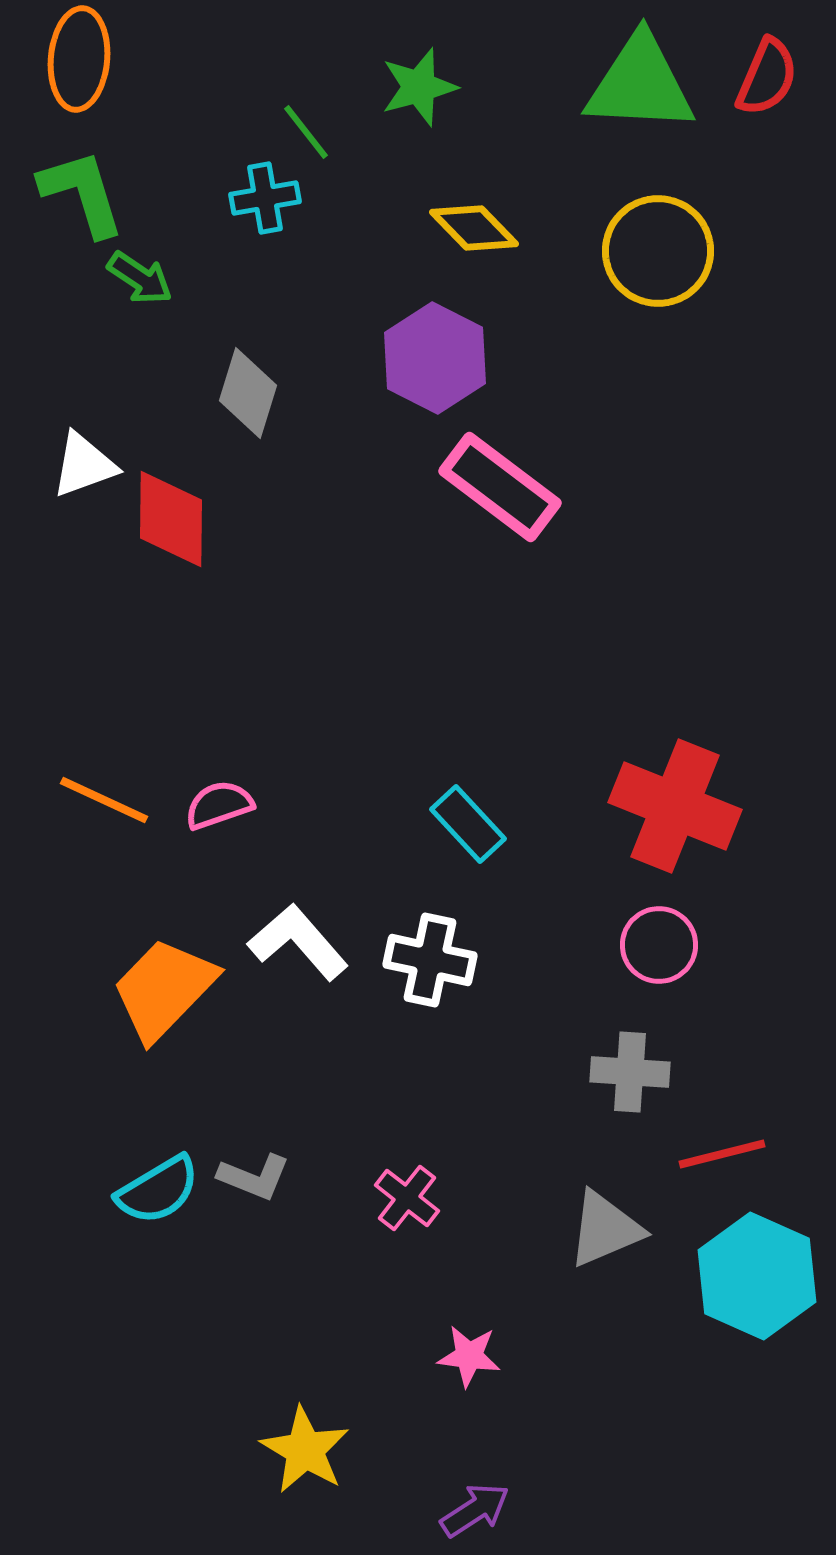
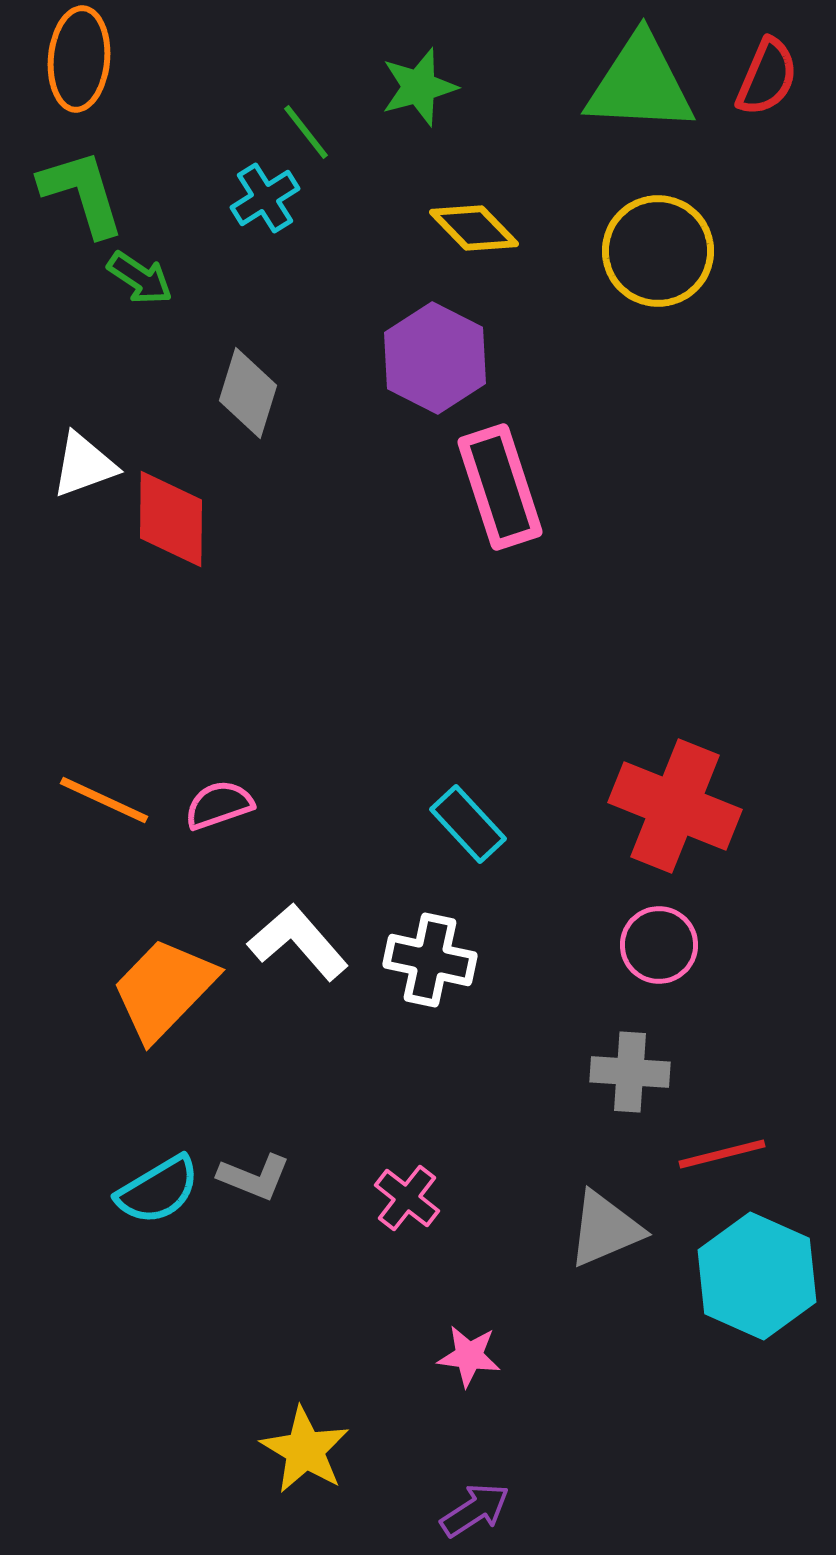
cyan cross: rotated 22 degrees counterclockwise
pink rectangle: rotated 35 degrees clockwise
